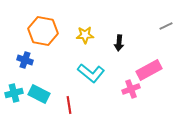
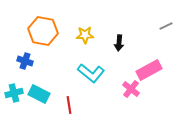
blue cross: moved 1 px down
pink cross: rotated 30 degrees counterclockwise
